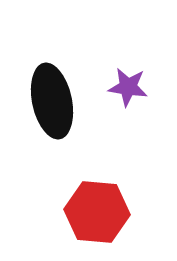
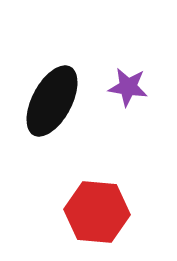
black ellipse: rotated 40 degrees clockwise
